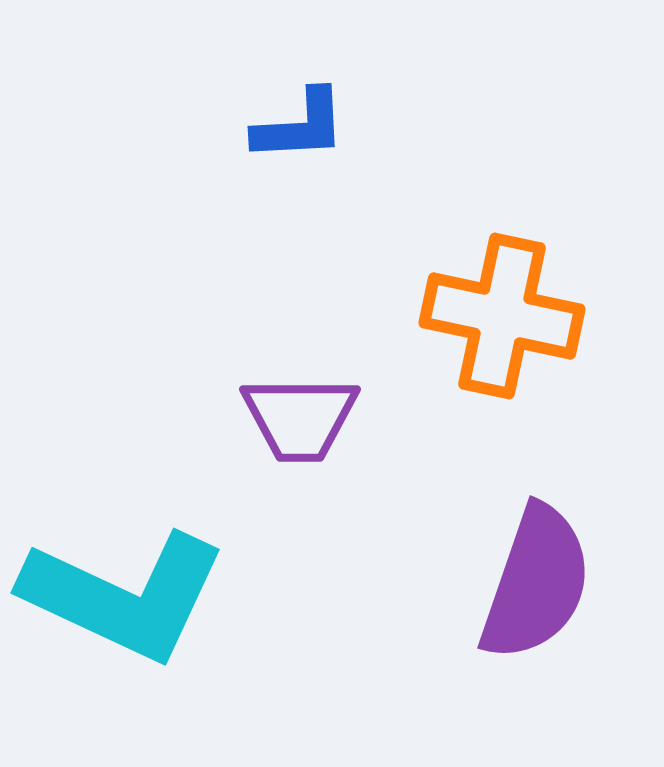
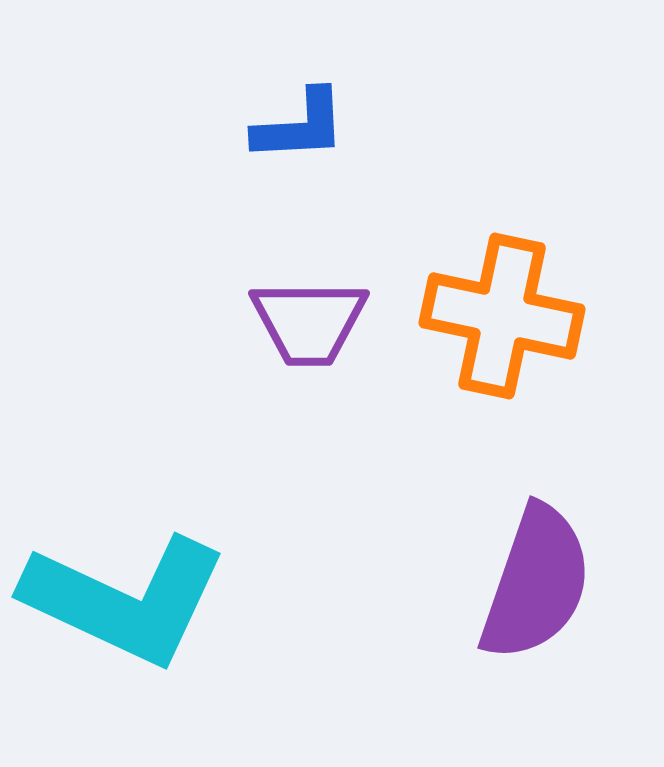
purple trapezoid: moved 9 px right, 96 px up
cyan L-shape: moved 1 px right, 4 px down
